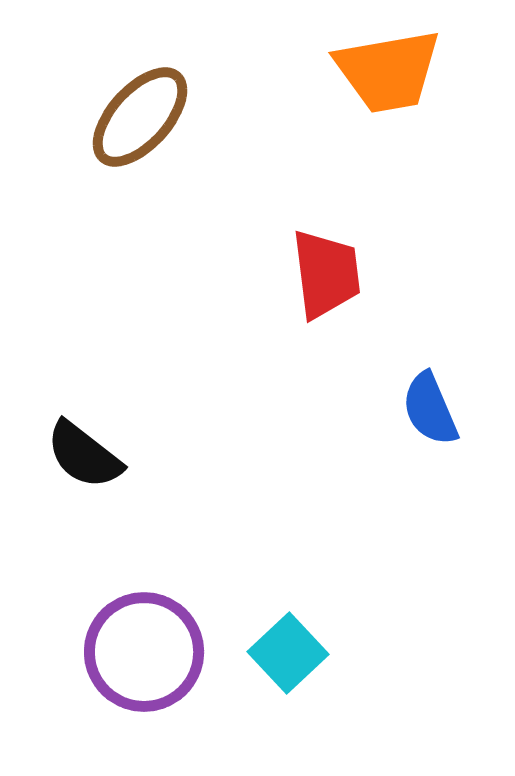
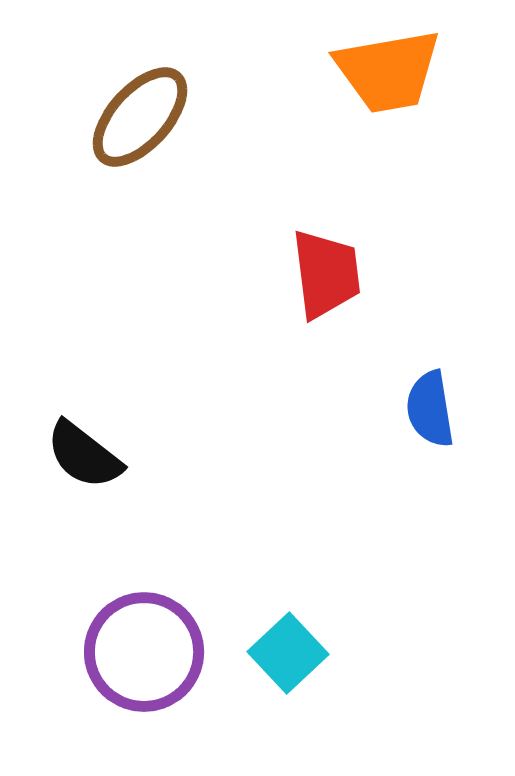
blue semicircle: rotated 14 degrees clockwise
